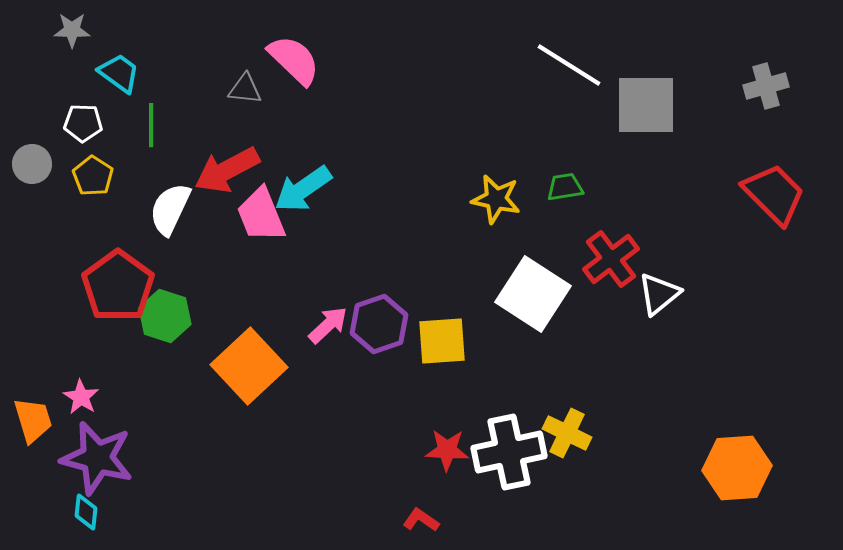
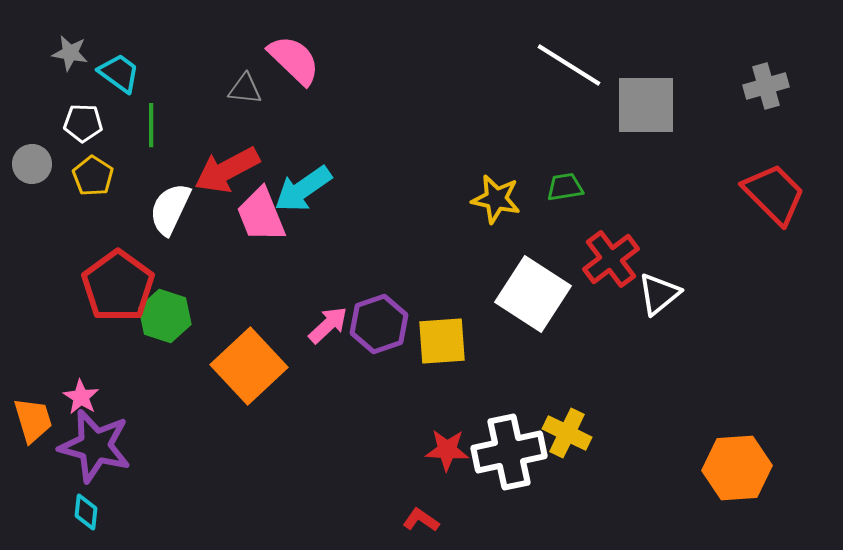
gray star: moved 2 px left, 23 px down; rotated 9 degrees clockwise
purple star: moved 2 px left, 12 px up
